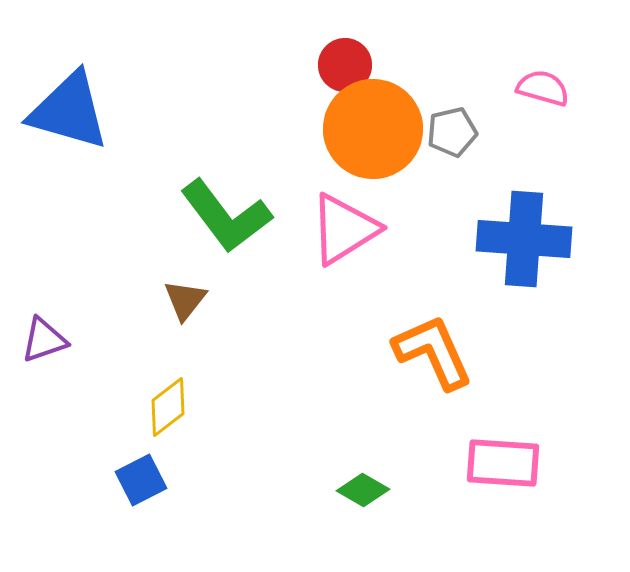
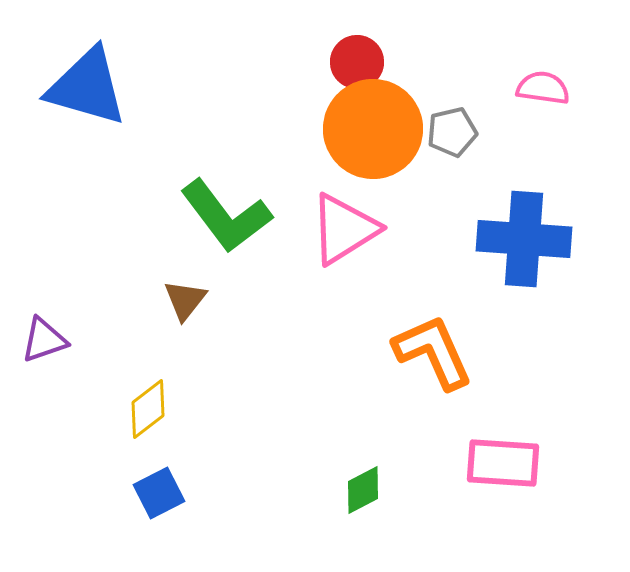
red circle: moved 12 px right, 3 px up
pink semicircle: rotated 8 degrees counterclockwise
blue triangle: moved 18 px right, 24 px up
yellow diamond: moved 20 px left, 2 px down
blue square: moved 18 px right, 13 px down
green diamond: rotated 57 degrees counterclockwise
